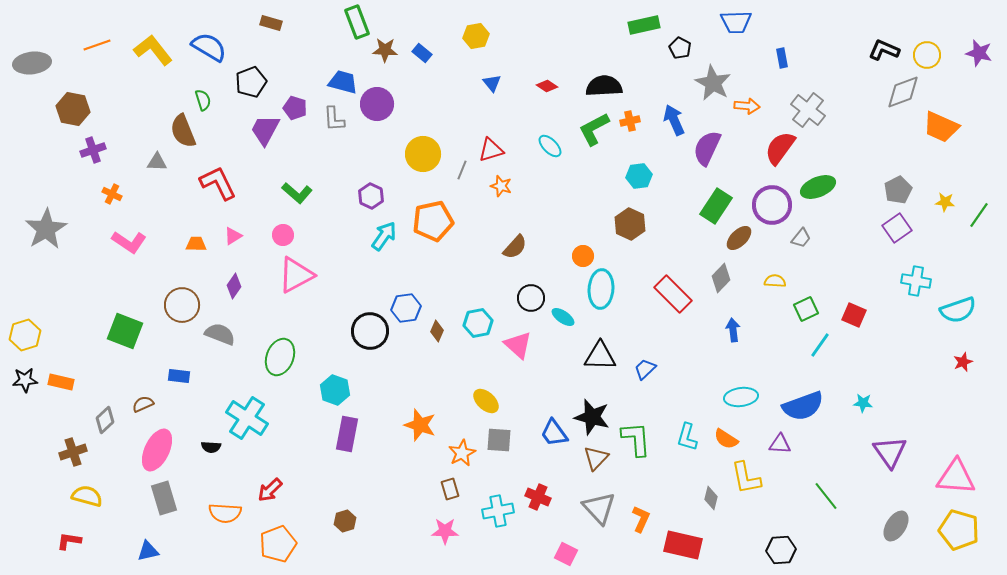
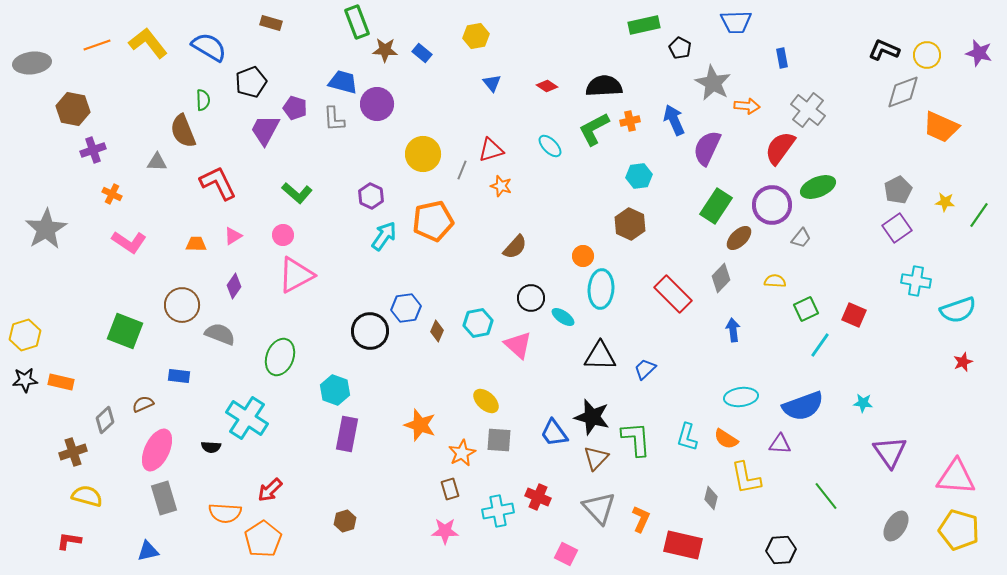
yellow L-shape at (153, 50): moved 5 px left, 7 px up
green semicircle at (203, 100): rotated 15 degrees clockwise
orange pentagon at (278, 544): moved 15 px left, 5 px up; rotated 12 degrees counterclockwise
